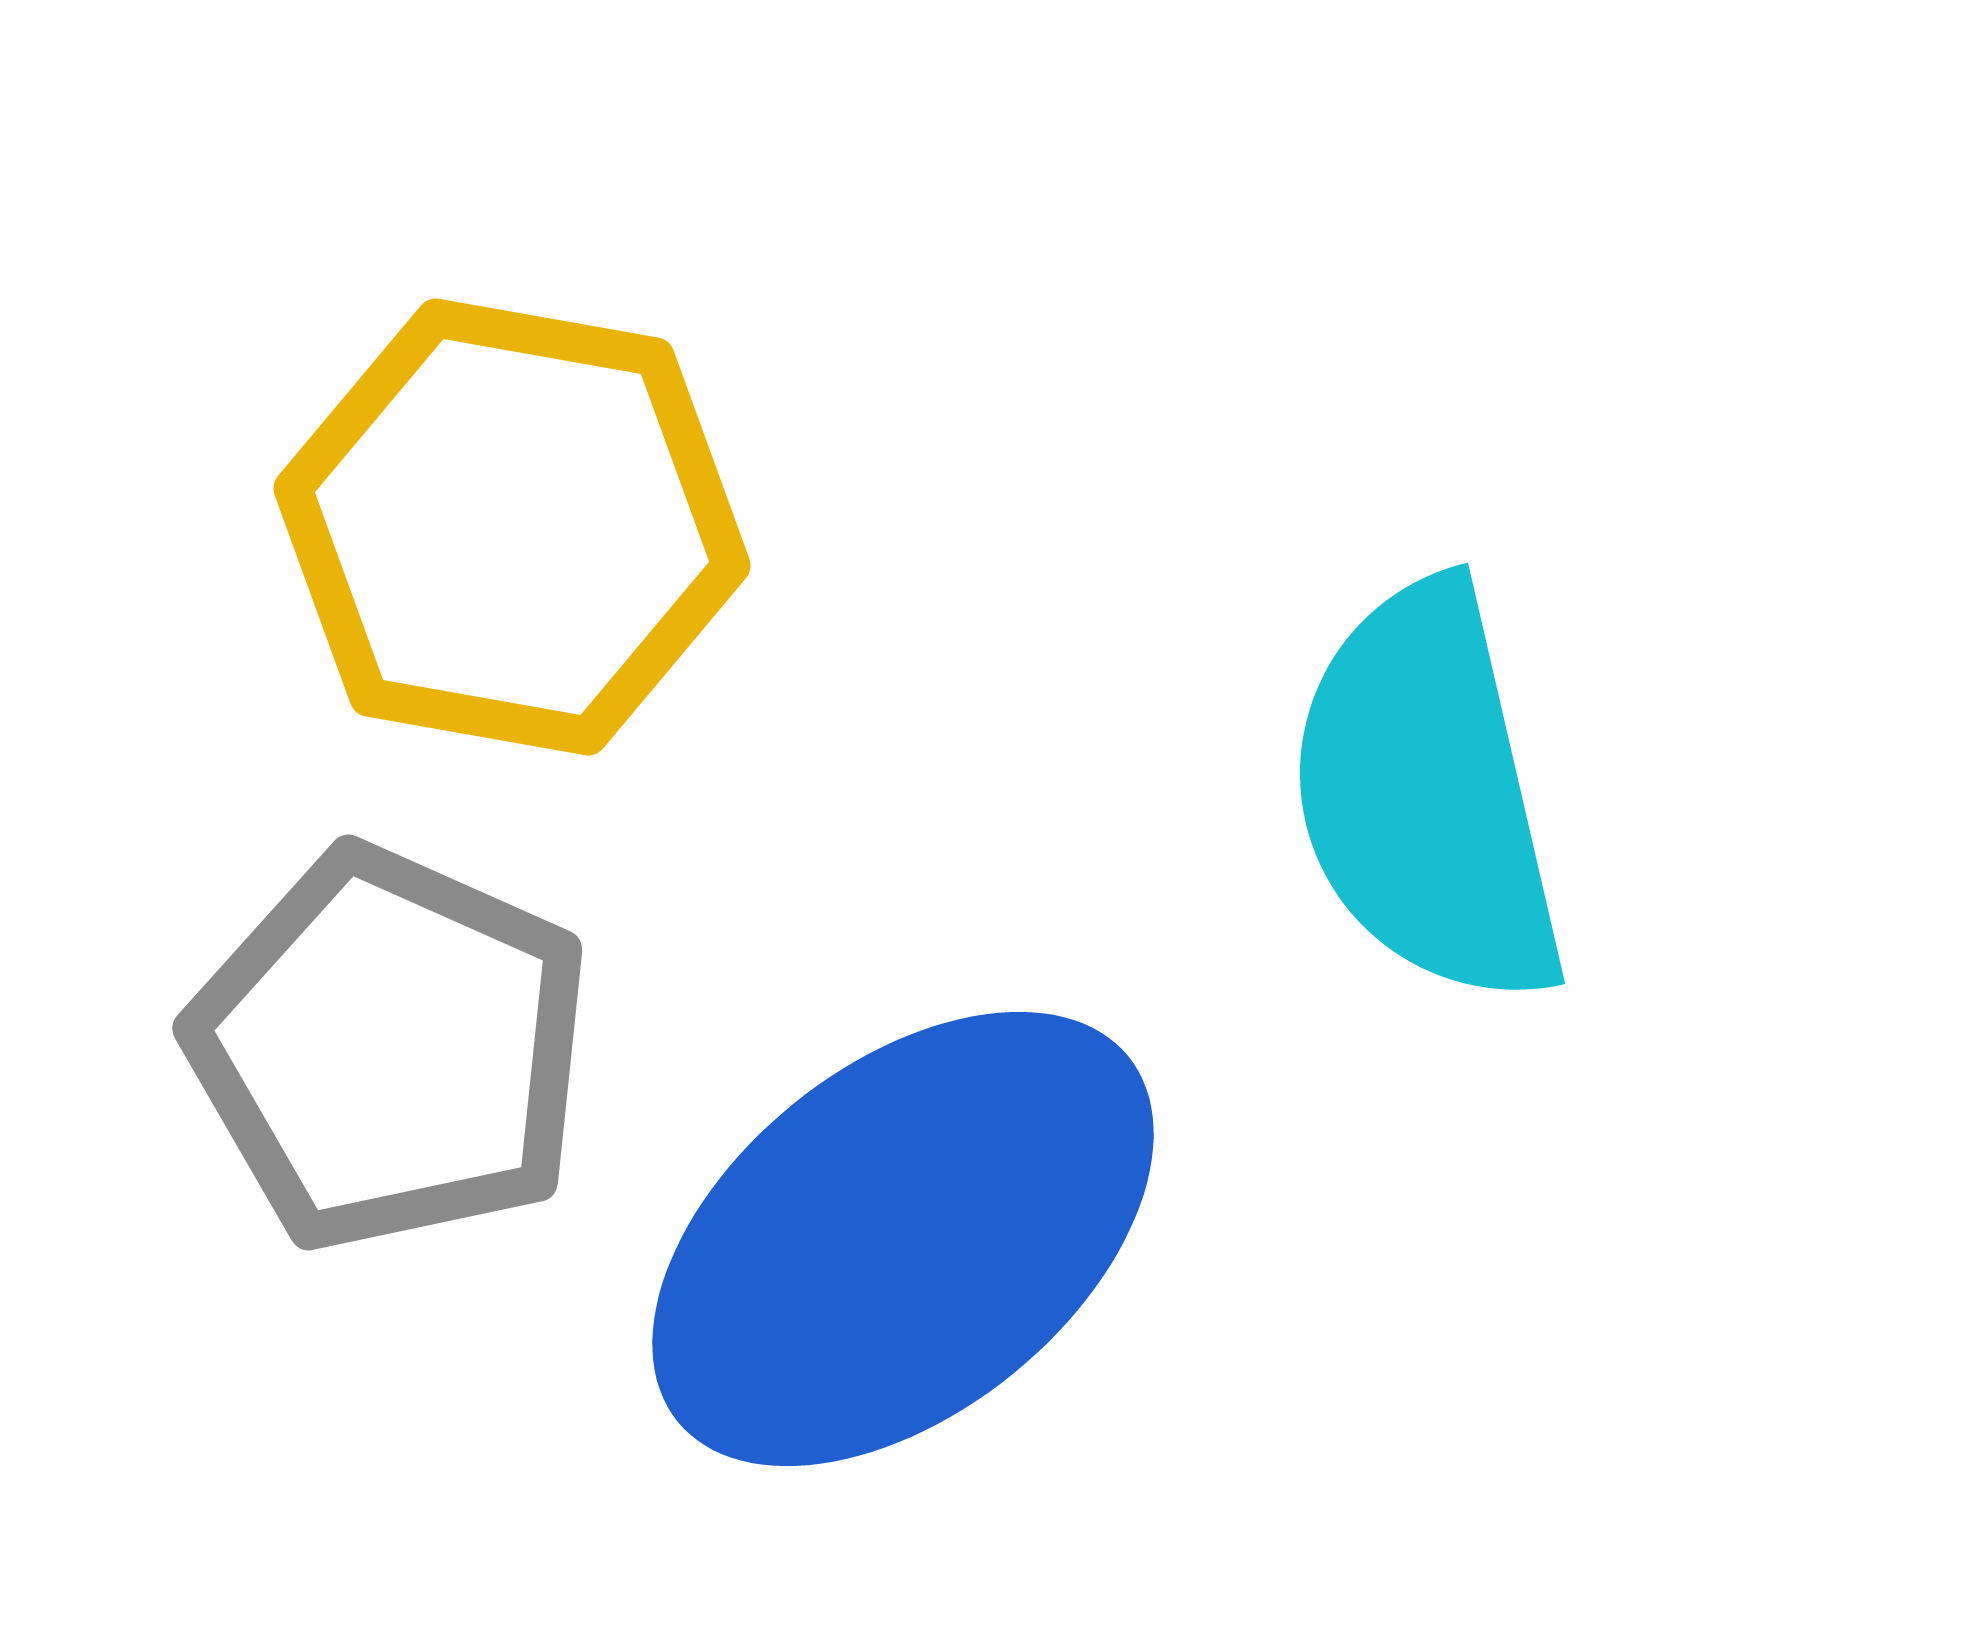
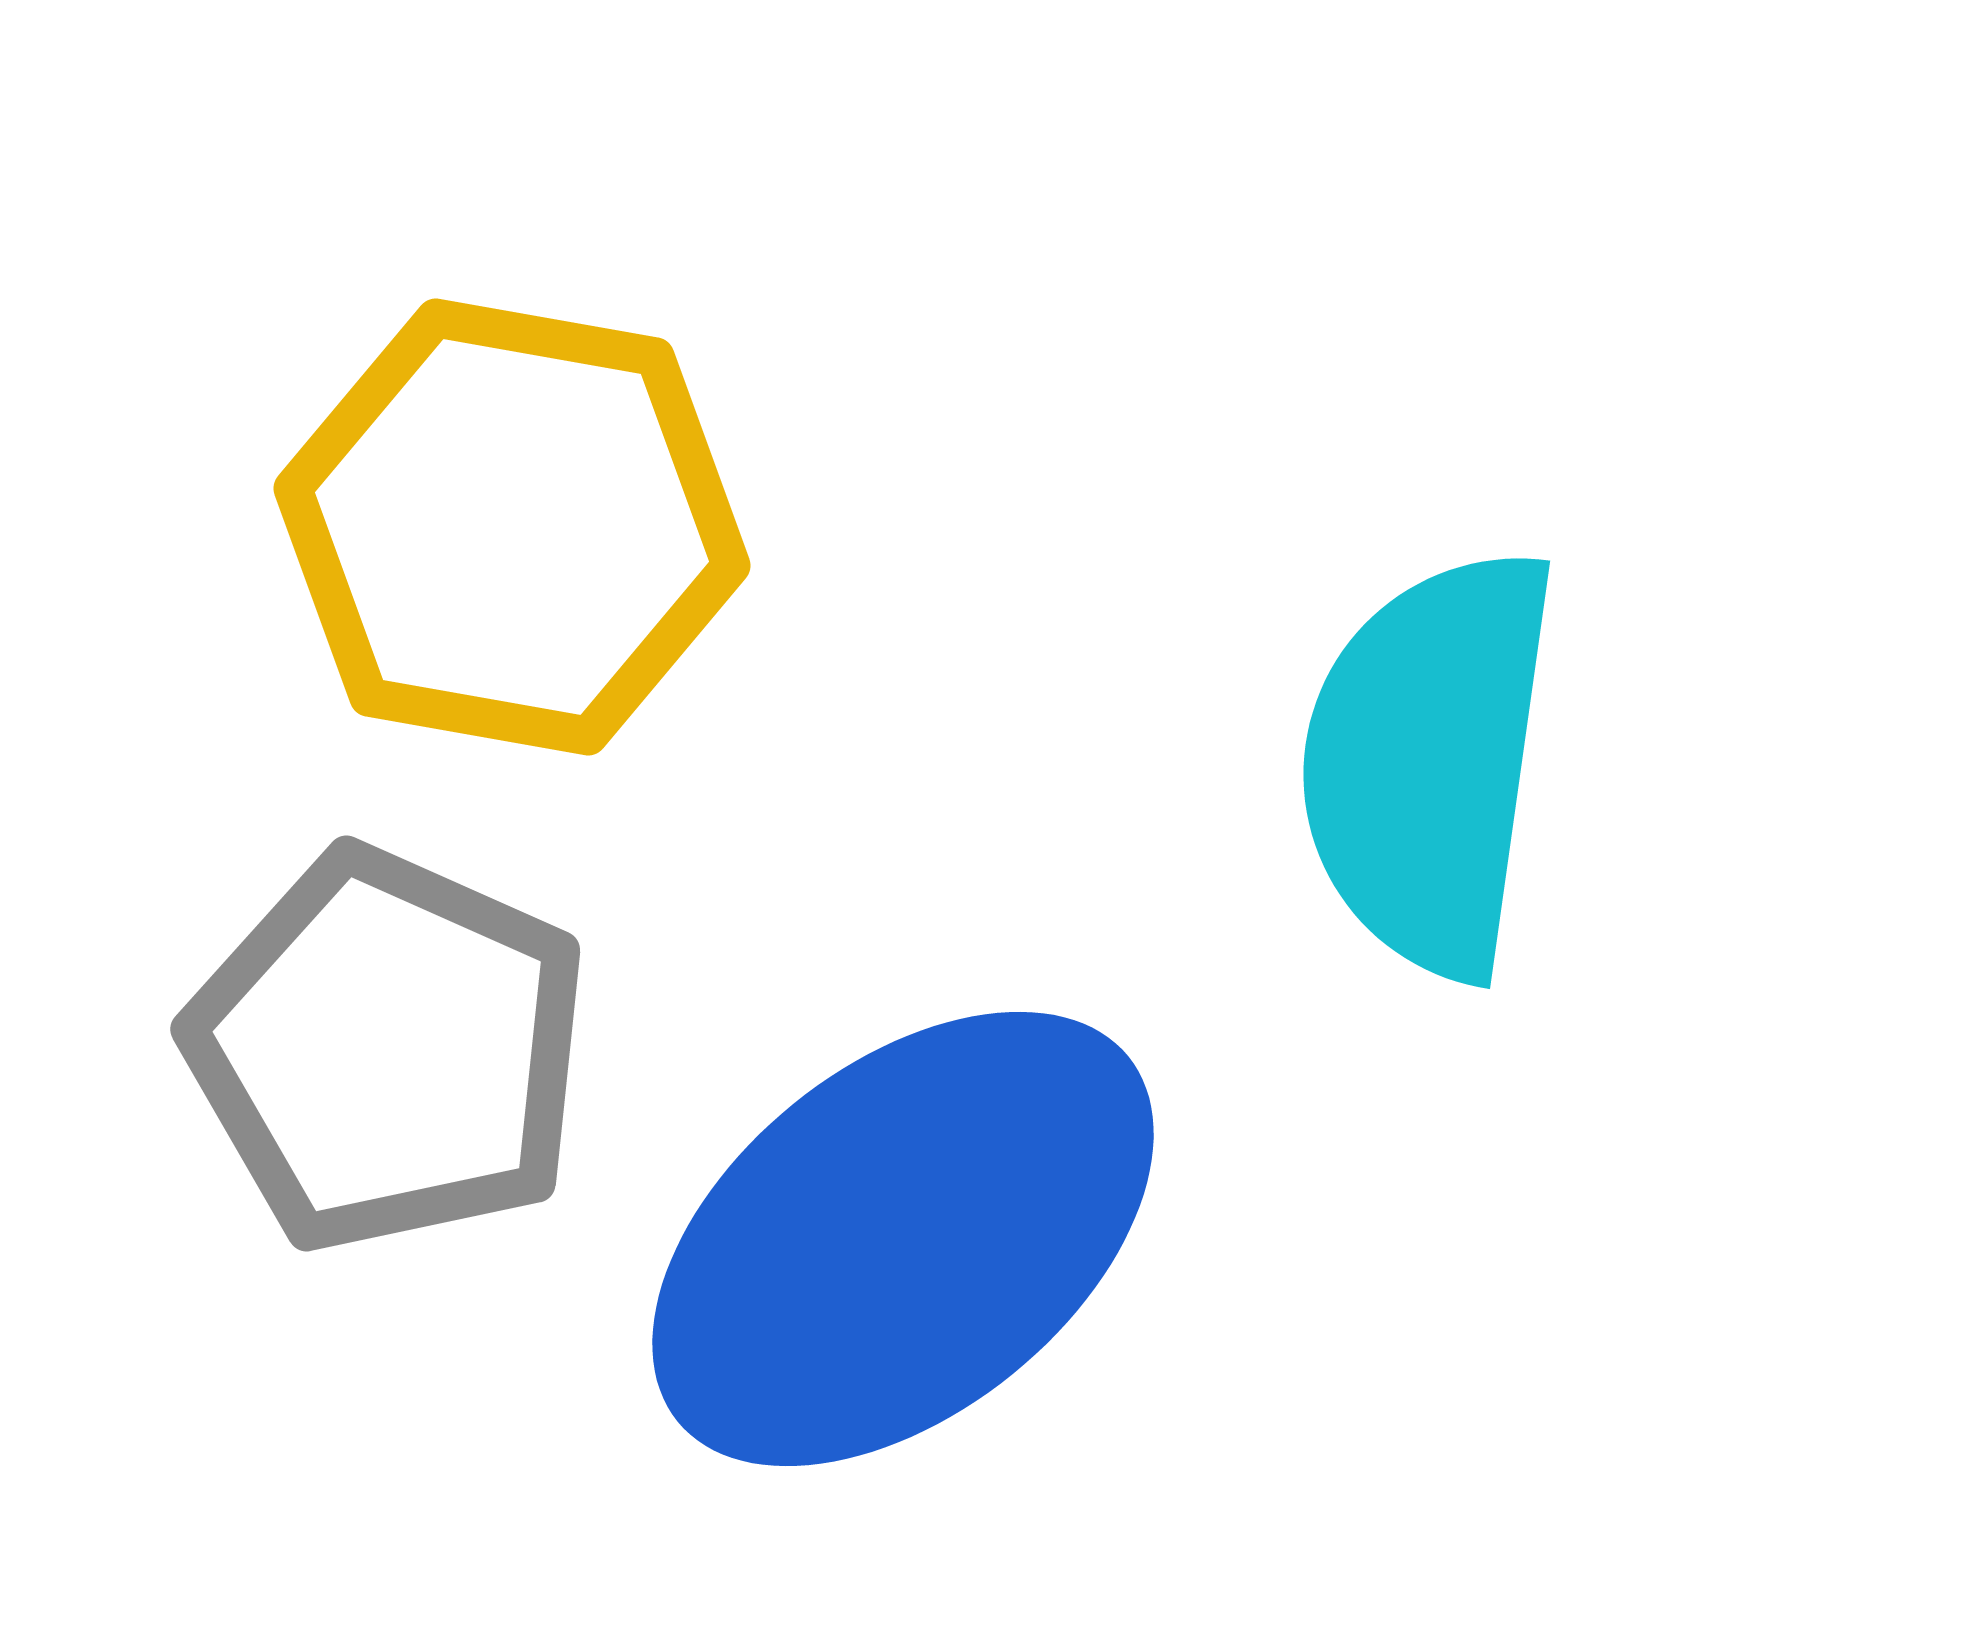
cyan semicircle: moved 2 px right, 32 px up; rotated 21 degrees clockwise
gray pentagon: moved 2 px left, 1 px down
